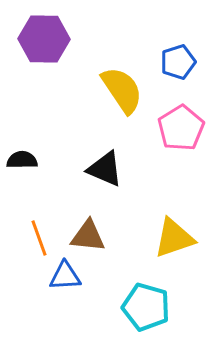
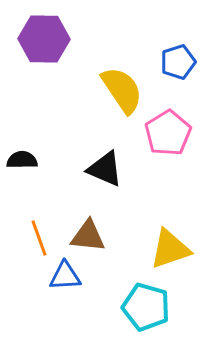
pink pentagon: moved 13 px left, 5 px down
yellow triangle: moved 4 px left, 11 px down
